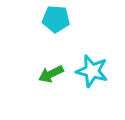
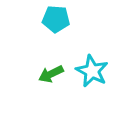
cyan star: rotated 12 degrees clockwise
